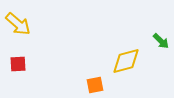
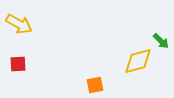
yellow arrow: moved 1 px right; rotated 12 degrees counterclockwise
yellow diamond: moved 12 px right
